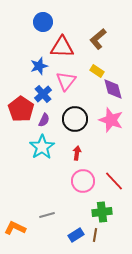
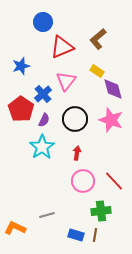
red triangle: rotated 25 degrees counterclockwise
blue star: moved 18 px left
green cross: moved 1 px left, 1 px up
blue rectangle: rotated 49 degrees clockwise
